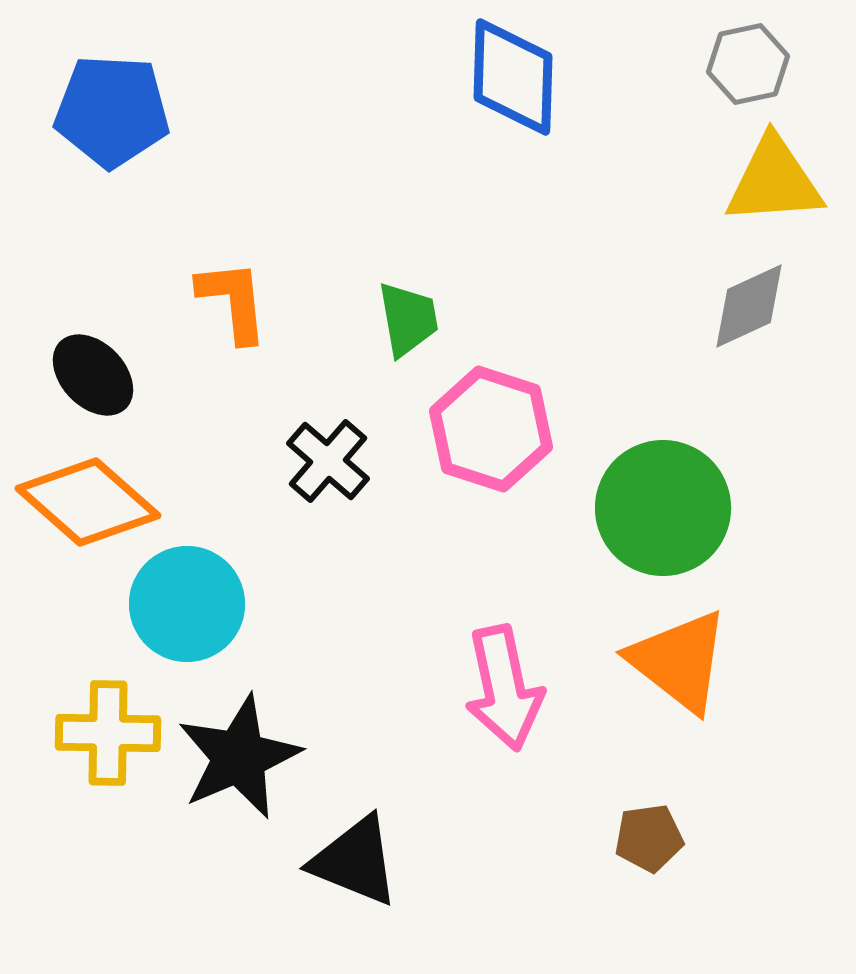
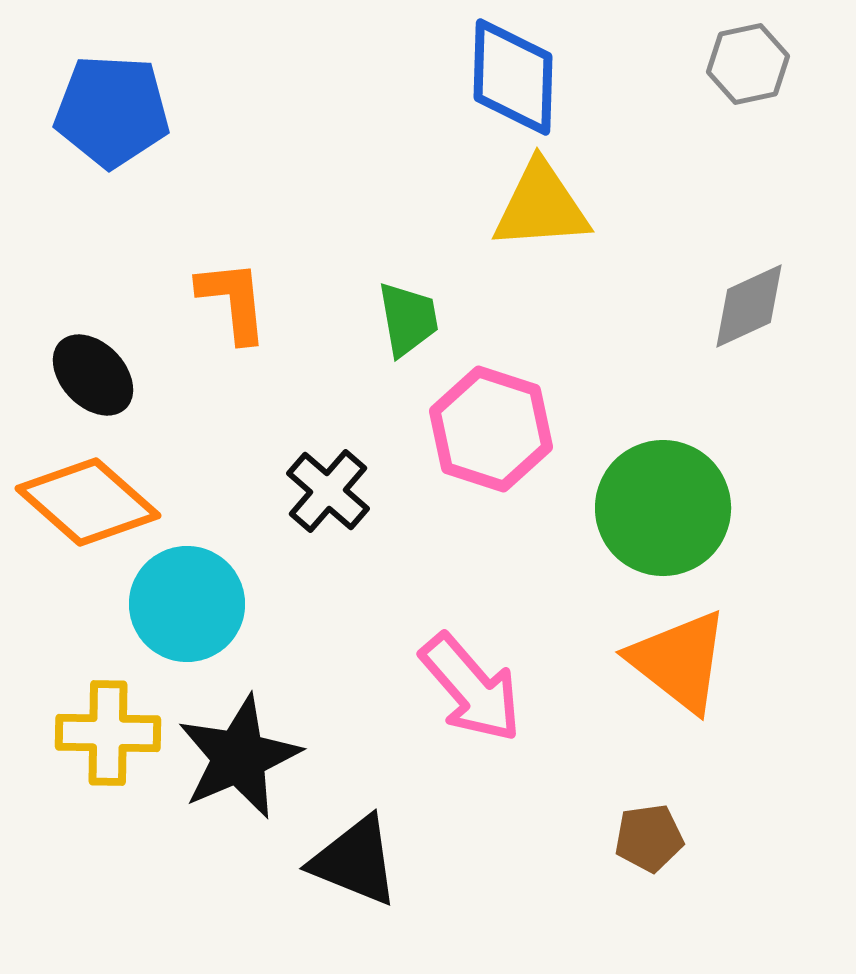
yellow triangle: moved 233 px left, 25 px down
black cross: moved 30 px down
pink arrow: moved 33 px left; rotated 29 degrees counterclockwise
